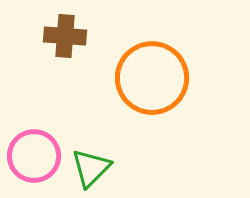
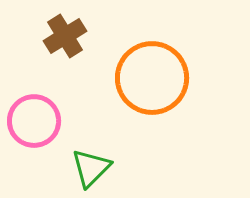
brown cross: rotated 36 degrees counterclockwise
pink circle: moved 35 px up
